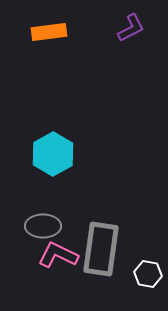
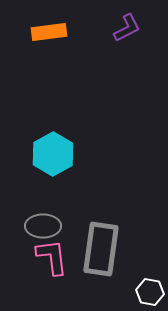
purple L-shape: moved 4 px left
pink L-shape: moved 6 px left, 2 px down; rotated 57 degrees clockwise
white hexagon: moved 2 px right, 18 px down
